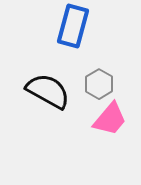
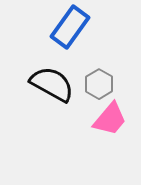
blue rectangle: moved 3 px left, 1 px down; rotated 21 degrees clockwise
black semicircle: moved 4 px right, 7 px up
